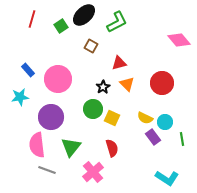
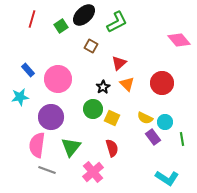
red triangle: rotated 28 degrees counterclockwise
pink semicircle: rotated 15 degrees clockwise
